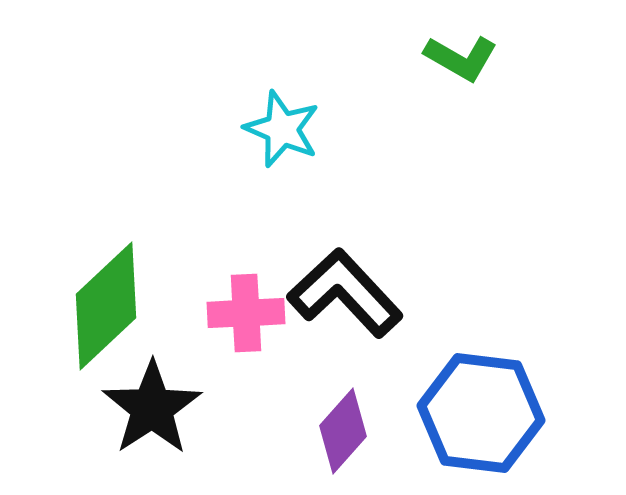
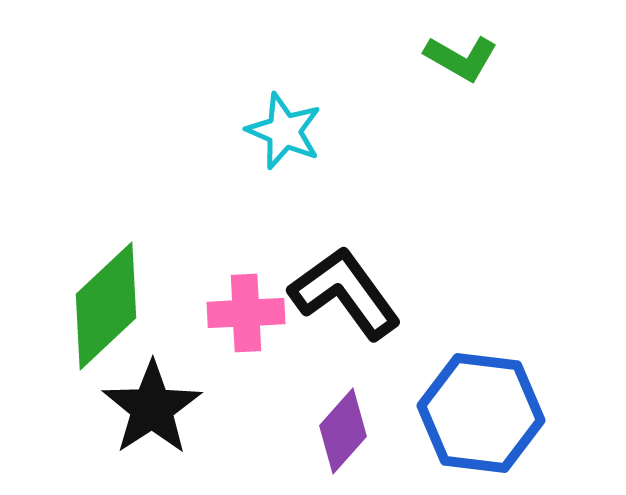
cyan star: moved 2 px right, 2 px down
black L-shape: rotated 7 degrees clockwise
